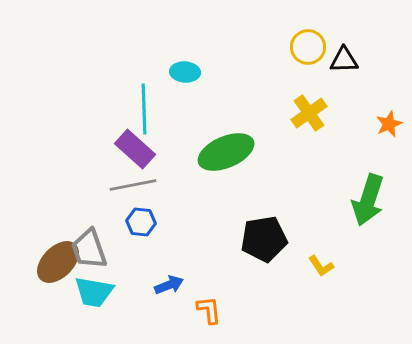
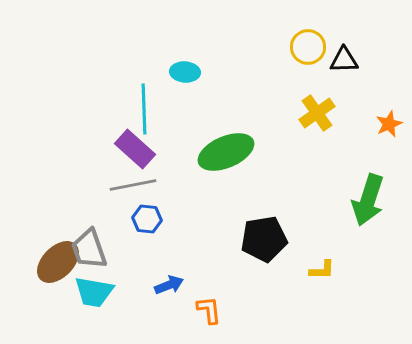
yellow cross: moved 8 px right
blue hexagon: moved 6 px right, 3 px up
yellow L-shape: moved 1 px right, 4 px down; rotated 56 degrees counterclockwise
